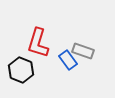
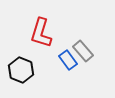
red L-shape: moved 3 px right, 10 px up
gray rectangle: rotated 30 degrees clockwise
